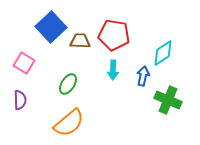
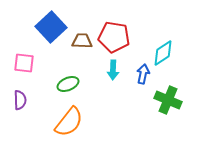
red pentagon: moved 2 px down
brown trapezoid: moved 2 px right
pink square: rotated 25 degrees counterclockwise
blue arrow: moved 2 px up
green ellipse: rotated 35 degrees clockwise
orange semicircle: moved 1 px up; rotated 12 degrees counterclockwise
